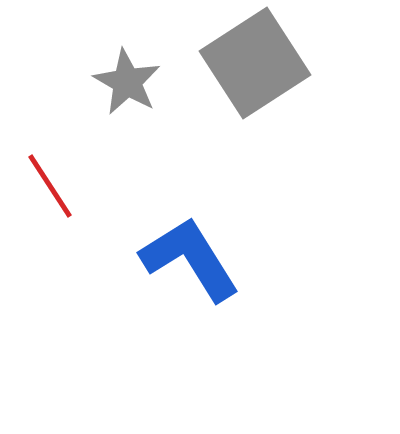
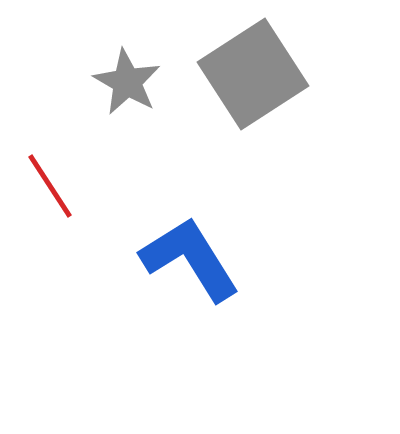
gray square: moved 2 px left, 11 px down
